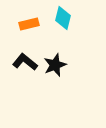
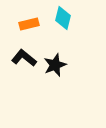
black L-shape: moved 1 px left, 4 px up
